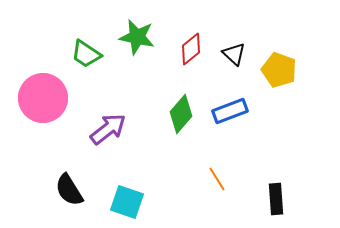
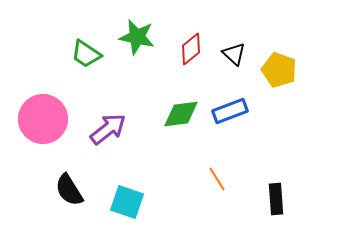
pink circle: moved 21 px down
green diamond: rotated 42 degrees clockwise
